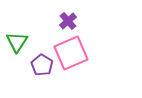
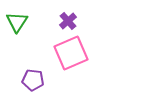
green triangle: moved 20 px up
purple pentagon: moved 9 px left, 15 px down; rotated 25 degrees counterclockwise
